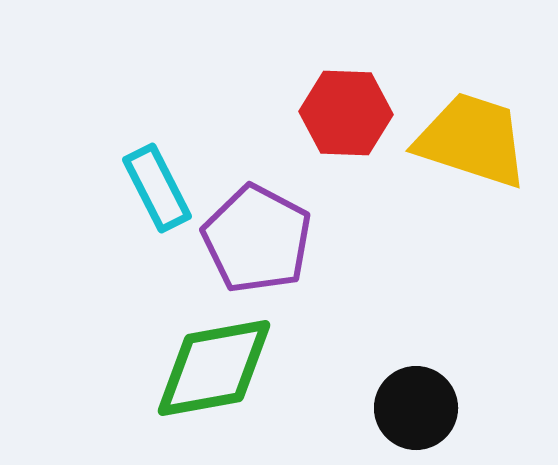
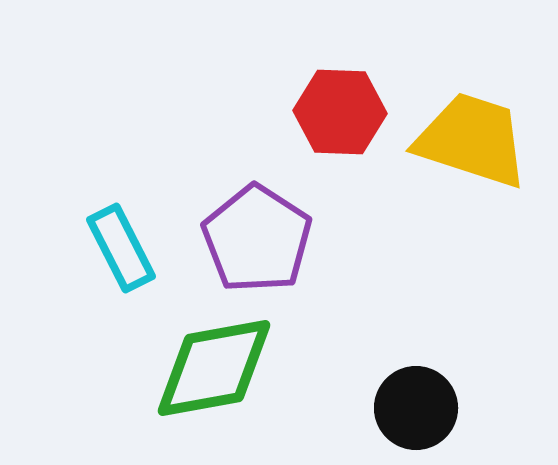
red hexagon: moved 6 px left, 1 px up
cyan rectangle: moved 36 px left, 60 px down
purple pentagon: rotated 5 degrees clockwise
